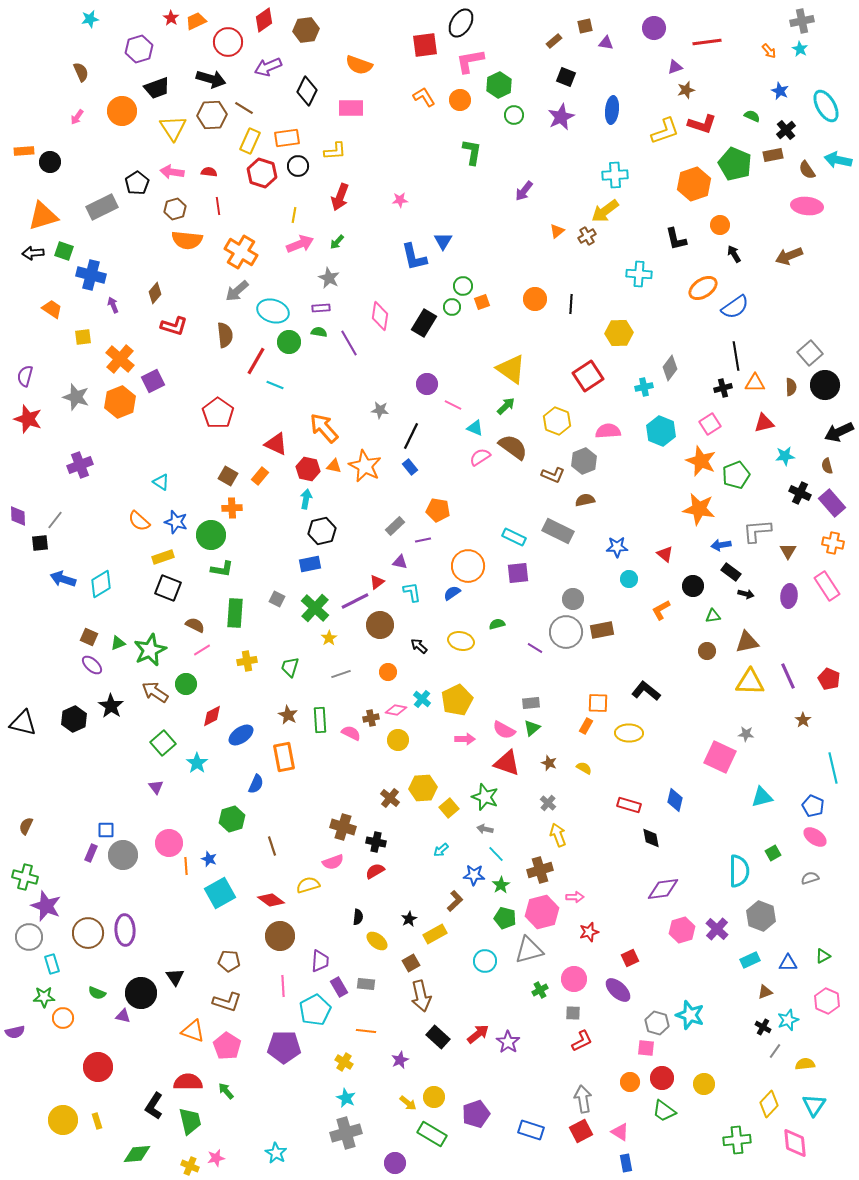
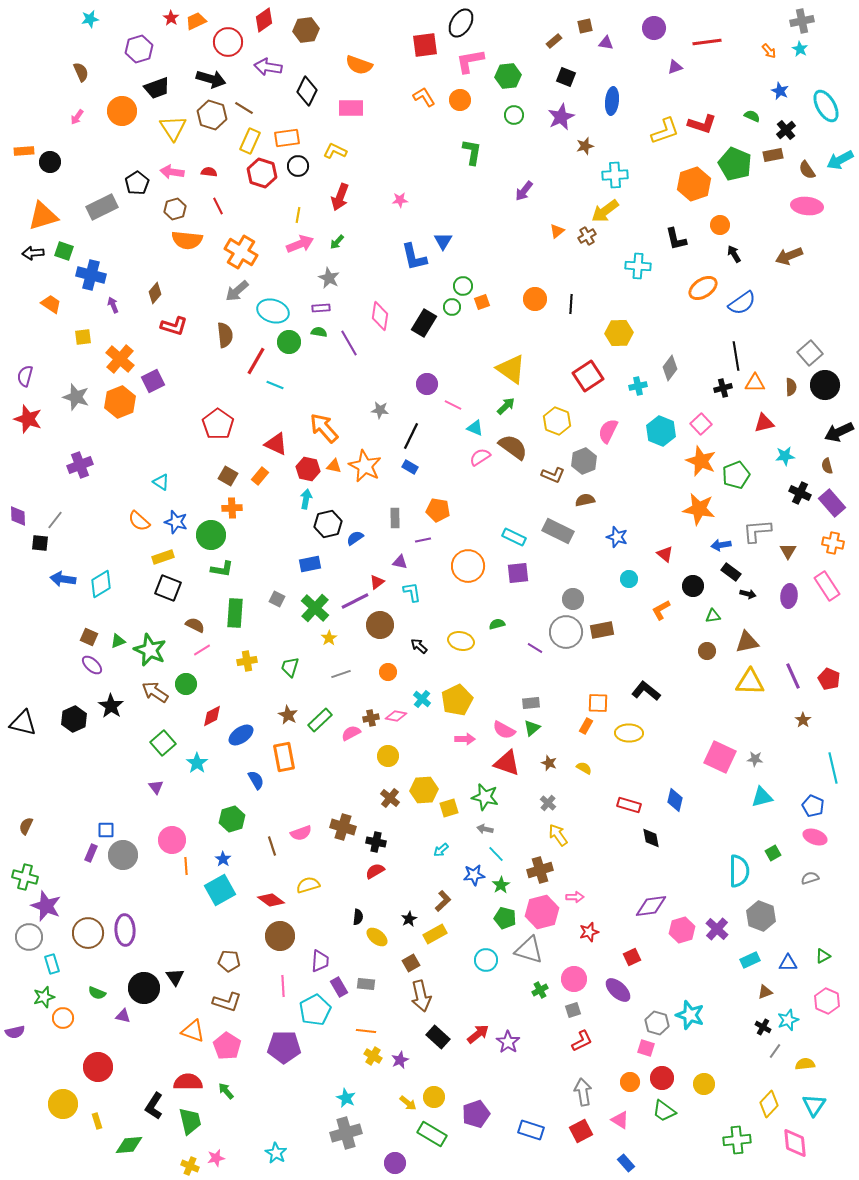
purple arrow at (268, 67): rotated 32 degrees clockwise
green hexagon at (499, 85): moved 9 px right, 9 px up; rotated 20 degrees clockwise
brown star at (686, 90): moved 101 px left, 56 px down
blue ellipse at (612, 110): moved 9 px up
brown hexagon at (212, 115): rotated 20 degrees clockwise
yellow L-shape at (335, 151): rotated 150 degrees counterclockwise
cyan arrow at (838, 160): moved 2 px right; rotated 40 degrees counterclockwise
red line at (218, 206): rotated 18 degrees counterclockwise
yellow line at (294, 215): moved 4 px right
cyan cross at (639, 274): moved 1 px left, 8 px up
blue semicircle at (735, 307): moved 7 px right, 4 px up
orange trapezoid at (52, 309): moved 1 px left, 5 px up
cyan cross at (644, 387): moved 6 px left, 1 px up
red pentagon at (218, 413): moved 11 px down
pink square at (710, 424): moved 9 px left; rotated 10 degrees counterclockwise
pink semicircle at (608, 431): rotated 60 degrees counterclockwise
blue rectangle at (410, 467): rotated 21 degrees counterclockwise
gray rectangle at (395, 526): moved 8 px up; rotated 48 degrees counterclockwise
black hexagon at (322, 531): moved 6 px right, 7 px up
black square at (40, 543): rotated 12 degrees clockwise
blue star at (617, 547): moved 10 px up; rotated 20 degrees clockwise
blue arrow at (63, 579): rotated 10 degrees counterclockwise
blue semicircle at (452, 593): moved 97 px left, 55 px up
black arrow at (746, 594): moved 2 px right
green triangle at (118, 643): moved 2 px up
green star at (150, 650): rotated 24 degrees counterclockwise
purple line at (788, 676): moved 5 px right
pink diamond at (396, 710): moved 6 px down
green rectangle at (320, 720): rotated 50 degrees clockwise
pink semicircle at (351, 733): rotated 54 degrees counterclockwise
gray star at (746, 734): moved 9 px right, 25 px down
yellow circle at (398, 740): moved 10 px left, 16 px down
blue semicircle at (256, 784): moved 4 px up; rotated 54 degrees counterclockwise
yellow hexagon at (423, 788): moved 1 px right, 2 px down
green star at (485, 797): rotated 8 degrees counterclockwise
yellow square at (449, 808): rotated 24 degrees clockwise
yellow arrow at (558, 835): rotated 15 degrees counterclockwise
pink ellipse at (815, 837): rotated 15 degrees counterclockwise
pink circle at (169, 843): moved 3 px right, 3 px up
blue star at (209, 859): moved 14 px right; rotated 14 degrees clockwise
pink semicircle at (333, 862): moved 32 px left, 29 px up
blue star at (474, 875): rotated 10 degrees counterclockwise
purple diamond at (663, 889): moved 12 px left, 17 px down
cyan square at (220, 893): moved 3 px up
brown L-shape at (455, 901): moved 12 px left
yellow ellipse at (377, 941): moved 4 px up
gray triangle at (529, 950): rotated 32 degrees clockwise
red square at (630, 958): moved 2 px right, 1 px up
cyan circle at (485, 961): moved 1 px right, 1 px up
black circle at (141, 993): moved 3 px right, 5 px up
green star at (44, 997): rotated 15 degrees counterclockwise
gray square at (573, 1013): moved 3 px up; rotated 21 degrees counterclockwise
pink square at (646, 1048): rotated 12 degrees clockwise
yellow cross at (344, 1062): moved 29 px right, 6 px up
gray arrow at (583, 1099): moved 7 px up
yellow circle at (63, 1120): moved 16 px up
pink triangle at (620, 1132): moved 12 px up
green diamond at (137, 1154): moved 8 px left, 9 px up
blue rectangle at (626, 1163): rotated 30 degrees counterclockwise
